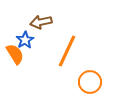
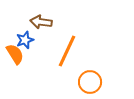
brown arrow: rotated 20 degrees clockwise
blue star: rotated 12 degrees clockwise
